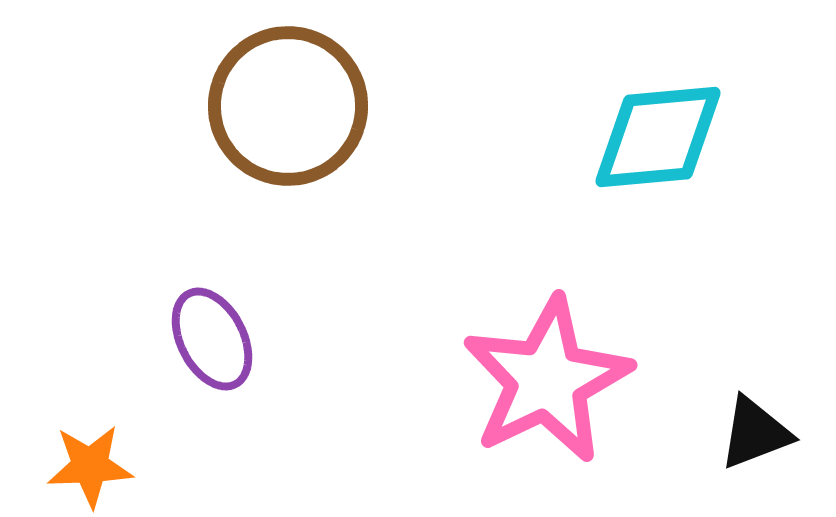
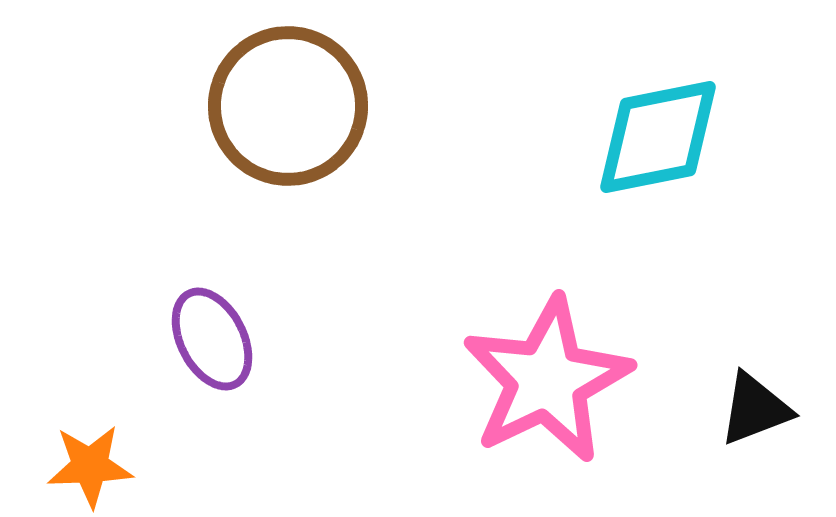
cyan diamond: rotated 6 degrees counterclockwise
black triangle: moved 24 px up
